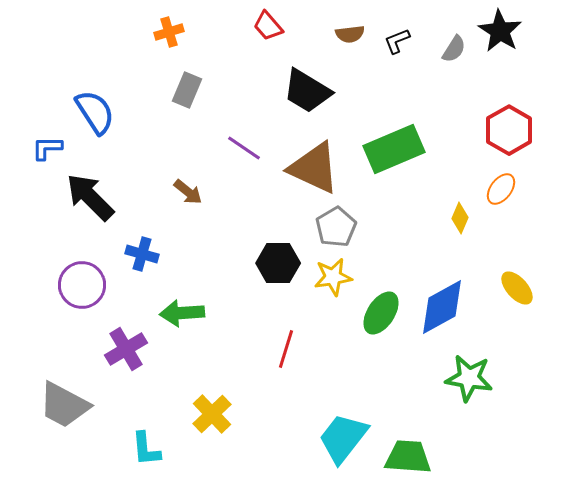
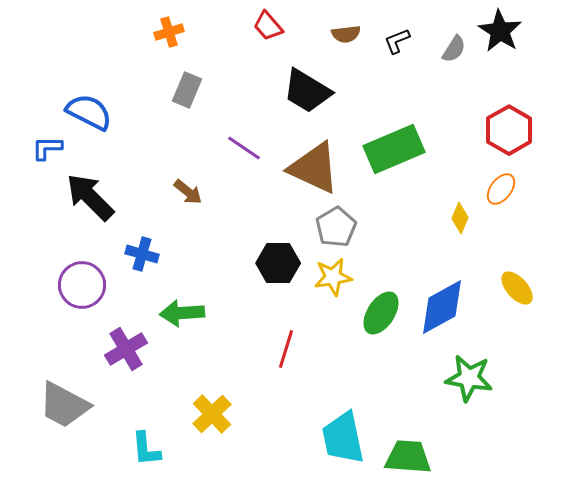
brown semicircle: moved 4 px left
blue semicircle: moved 6 px left; rotated 30 degrees counterclockwise
cyan trapezoid: rotated 50 degrees counterclockwise
